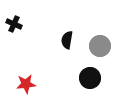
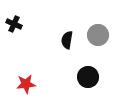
gray circle: moved 2 px left, 11 px up
black circle: moved 2 px left, 1 px up
